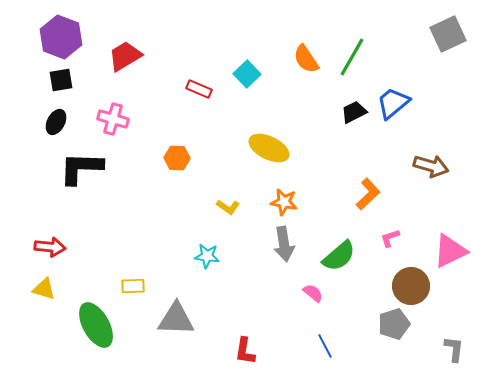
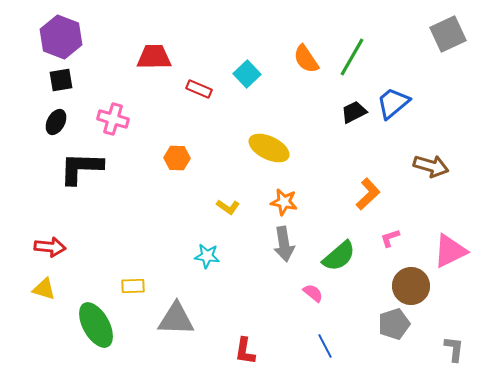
red trapezoid: moved 29 px right, 1 px down; rotated 30 degrees clockwise
